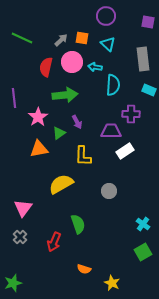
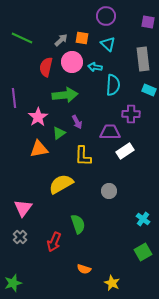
purple trapezoid: moved 1 px left, 1 px down
cyan cross: moved 5 px up
